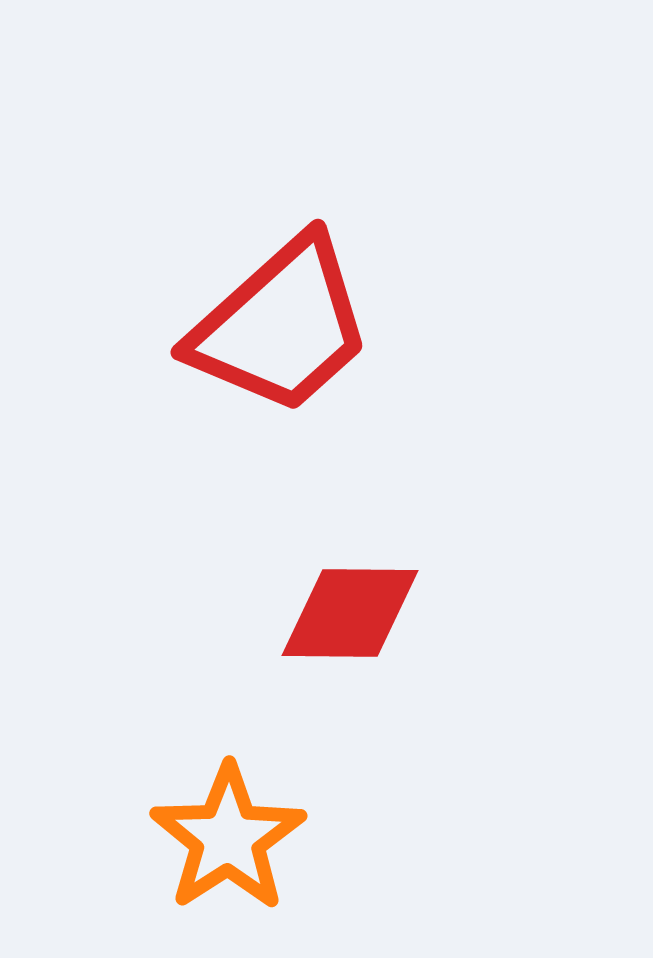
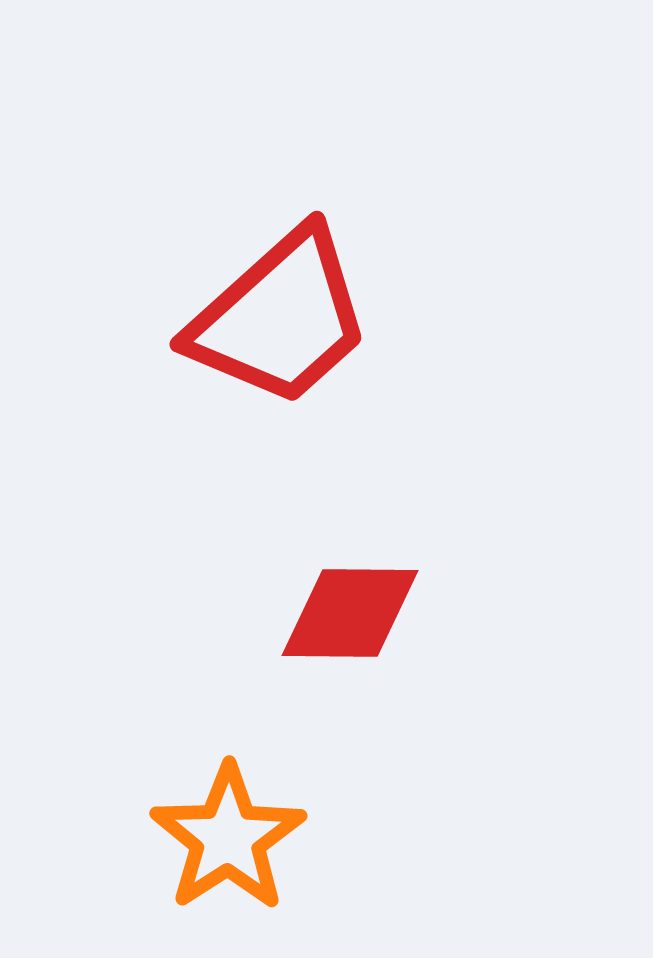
red trapezoid: moved 1 px left, 8 px up
